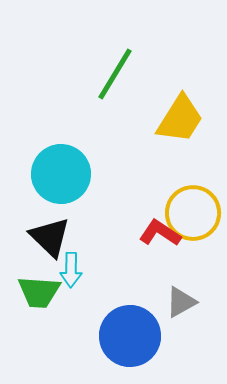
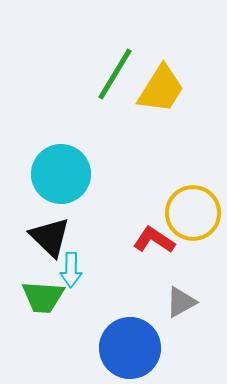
yellow trapezoid: moved 19 px left, 30 px up
red L-shape: moved 6 px left, 7 px down
green trapezoid: moved 4 px right, 5 px down
blue circle: moved 12 px down
